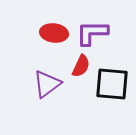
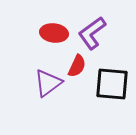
purple L-shape: rotated 36 degrees counterclockwise
red semicircle: moved 4 px left
purple triangle: moved 1 px right, 1 px up
